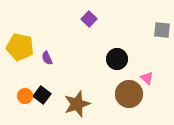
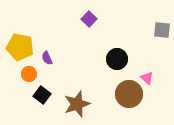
orange circle: moved 4 px right, 22 px up
